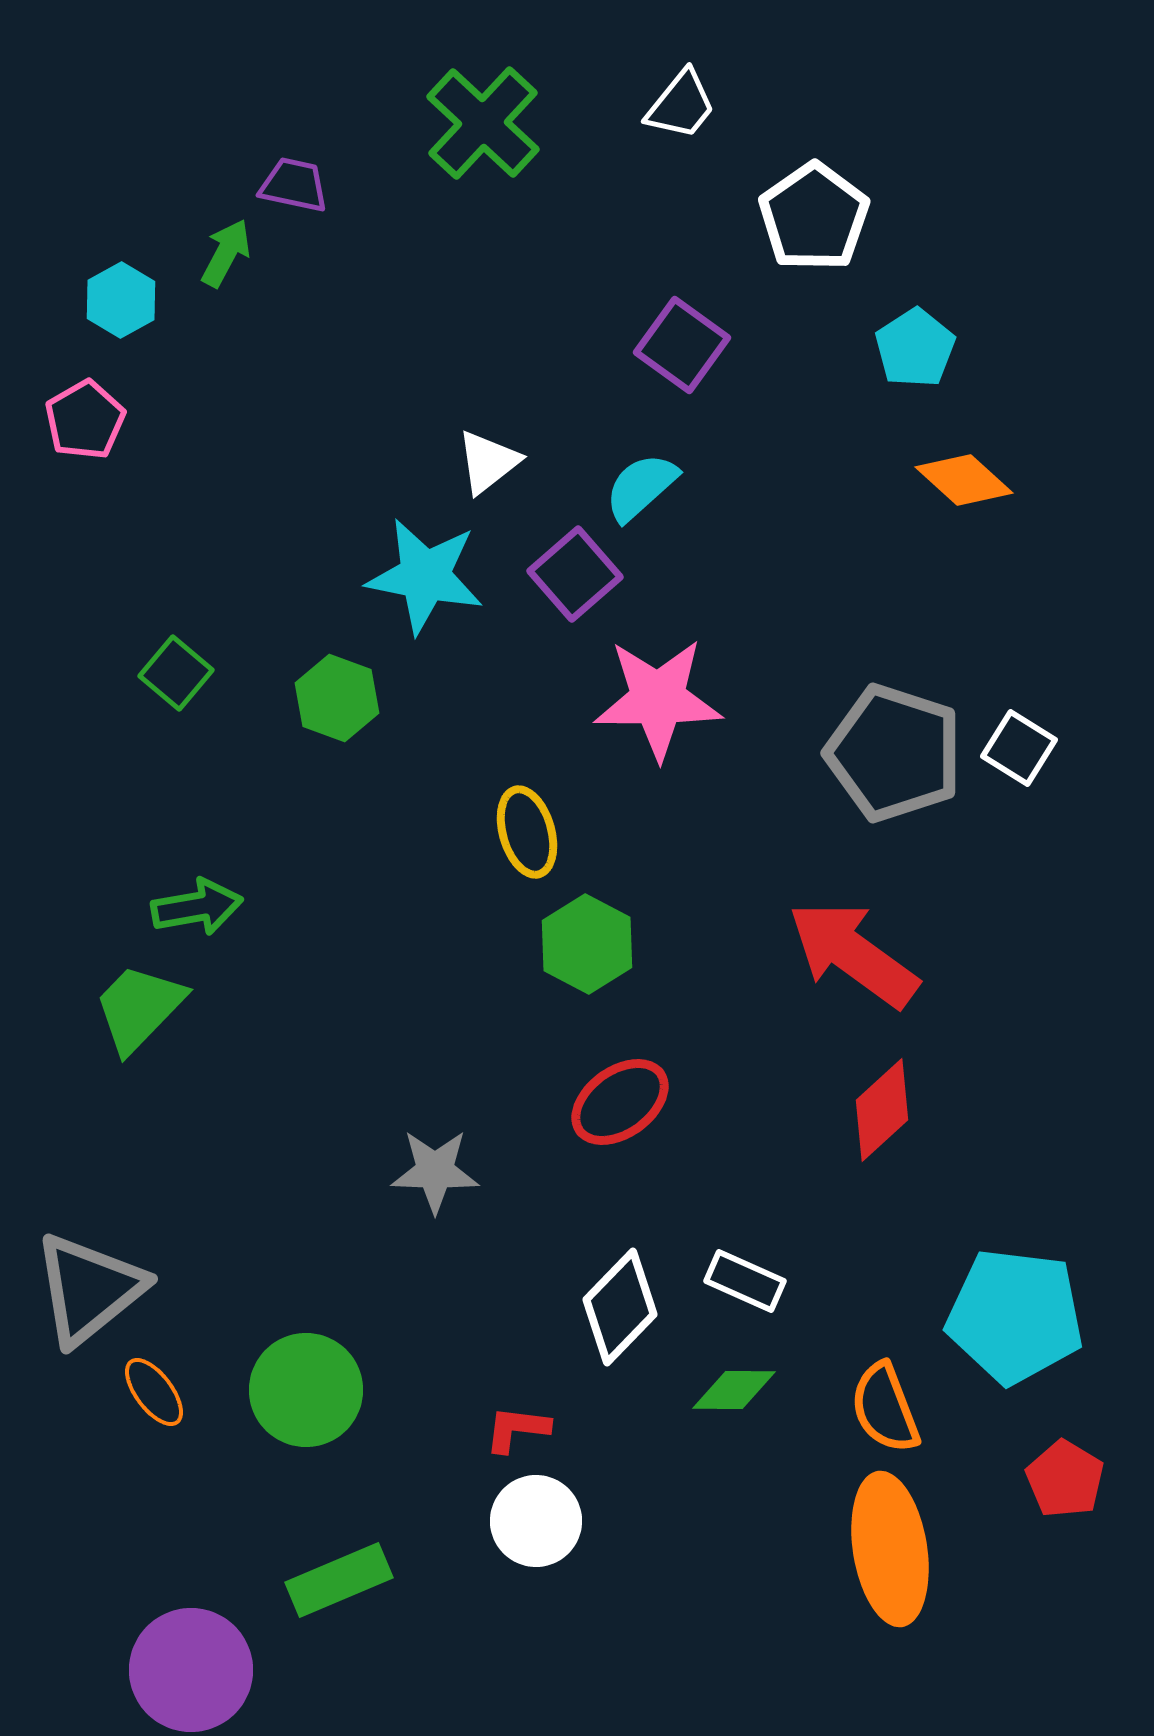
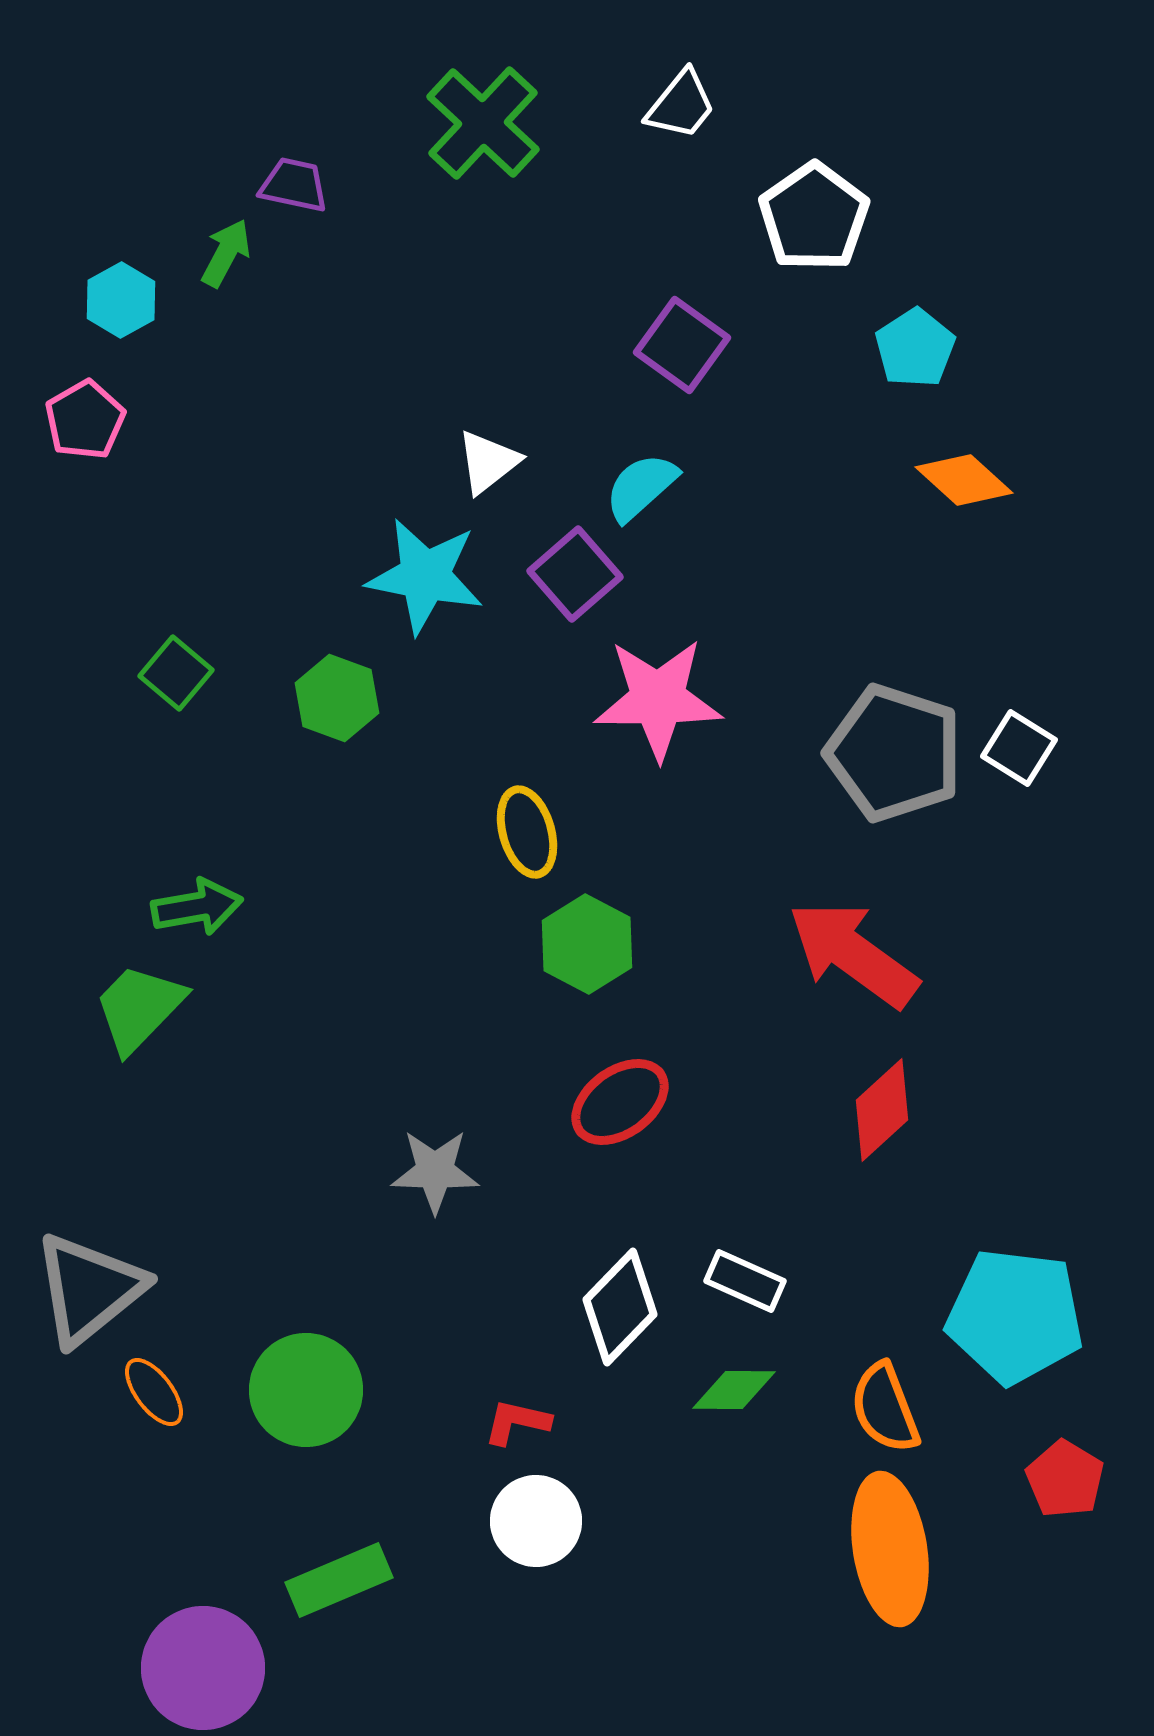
red L-shape at (517, 1429): moved 7 px up; rotated 6 degrees clockwise
purple circle at (191, 1670): moved 12 px right, 2 px up
